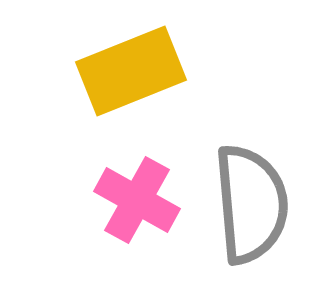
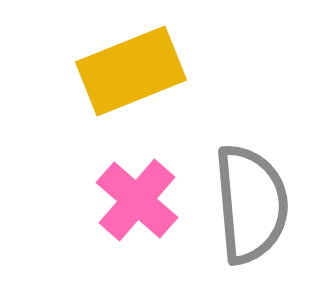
pink cross: rotated 12 degrees clockwise
